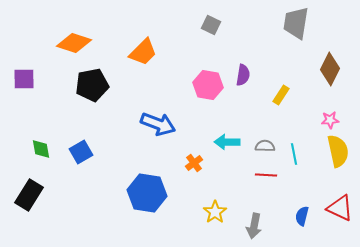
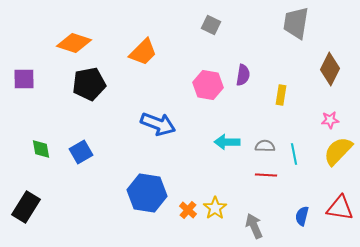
black pentagon: moved 3 px left, 1 px up
yellow rectangle: rotated 24 degrees counterclockwise
yellow semicircle: rotated 124 degrees counterclockwise
orange cross: moved 6 px left, 47 px down; rotated 12 degrees counterclockwise
black rectangle: moved 3 px left, 12 px down
red triangle: rotated 16 degrees counterclockwise
yellow star: moved 4 px up
gray arrow: rotated 145 degrees clockwise
